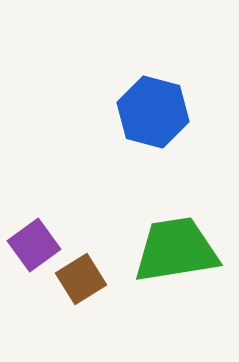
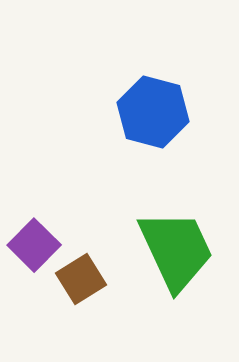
purple square: rotated 9 degrees counterclockwise
green trapezoid: rotated 74 degrees clockwise
